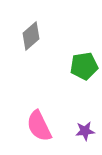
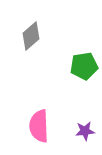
pink semicircle: rotated 24 degrees clockwise
